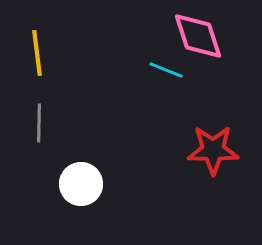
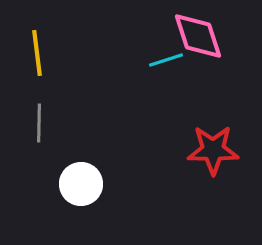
cyan line: moved 10 px up; rotated 40 degrees counterclockwise
